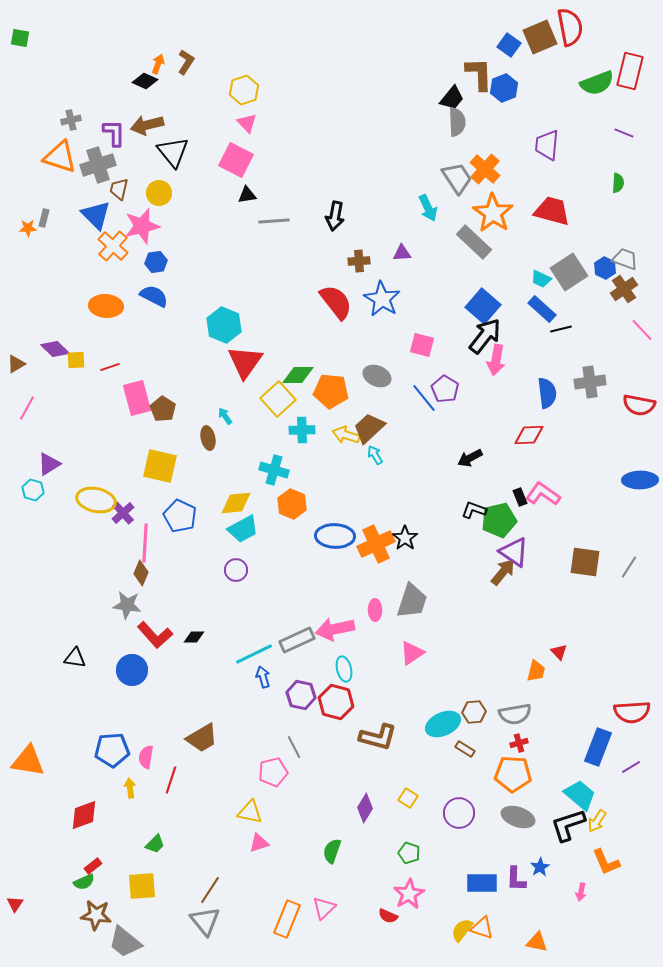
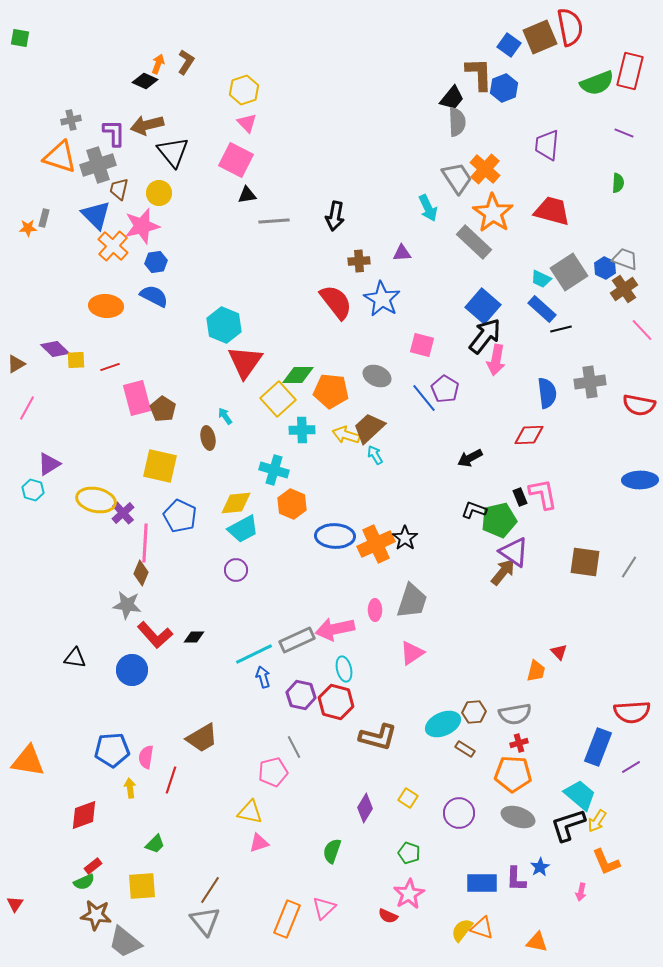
pink L-shape at (543, 494): rotated 44 degrees clockwise
